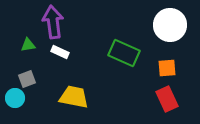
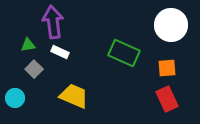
white circle: moved 1 px right
gray square: moved 7 px right, 10 px up; rotated 24 degrees counterclockwise
yellow trapezoid: moved 1 px up; rotated 12 degrees clockwise
